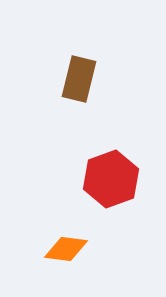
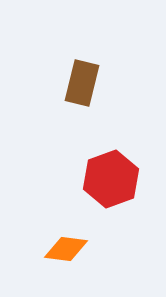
brown rectangle: moved 3 px right, 4 px down
